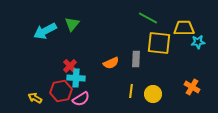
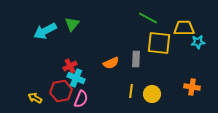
red cross: rotated 16 degrees clockwise
cyan cross: rotated 18 degrees clockwise
orange cross: rotated 21 degrees counterclockwise
yellow circle: moved 1 px left
pink semicircle: rotated 36 degrees counterclockwise
